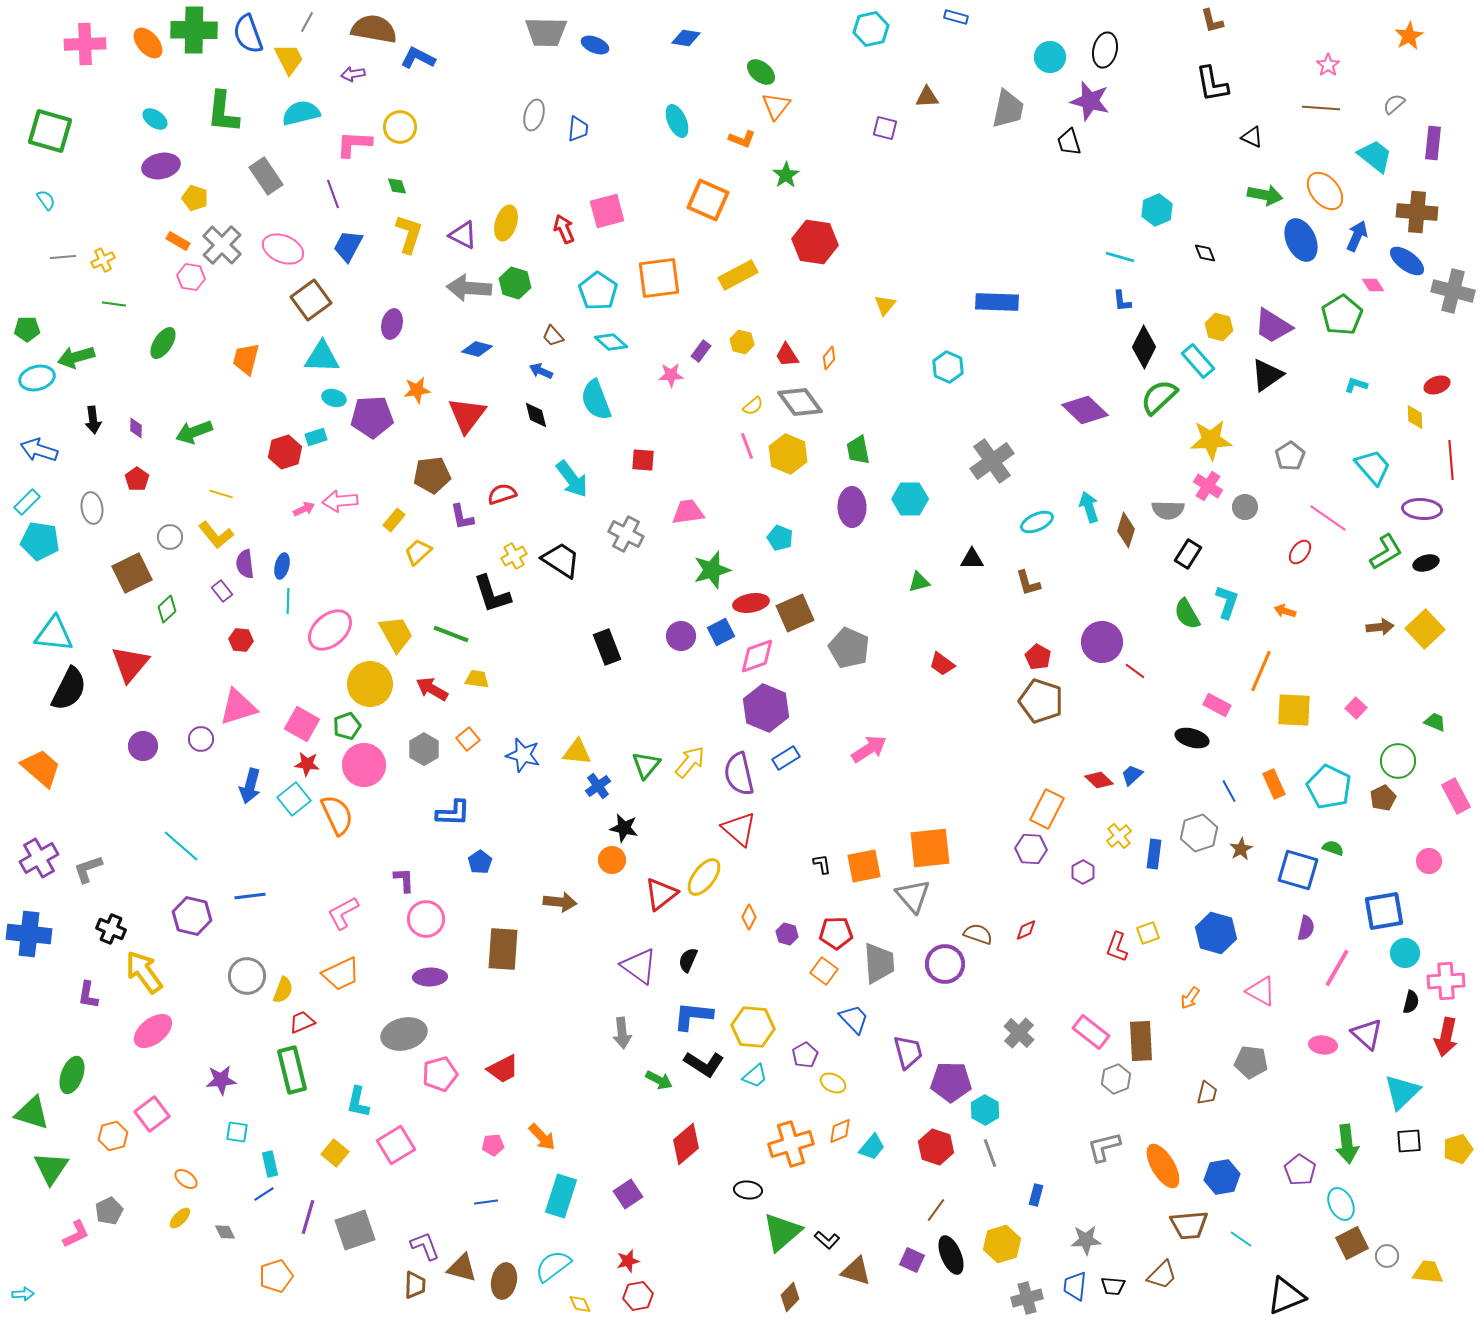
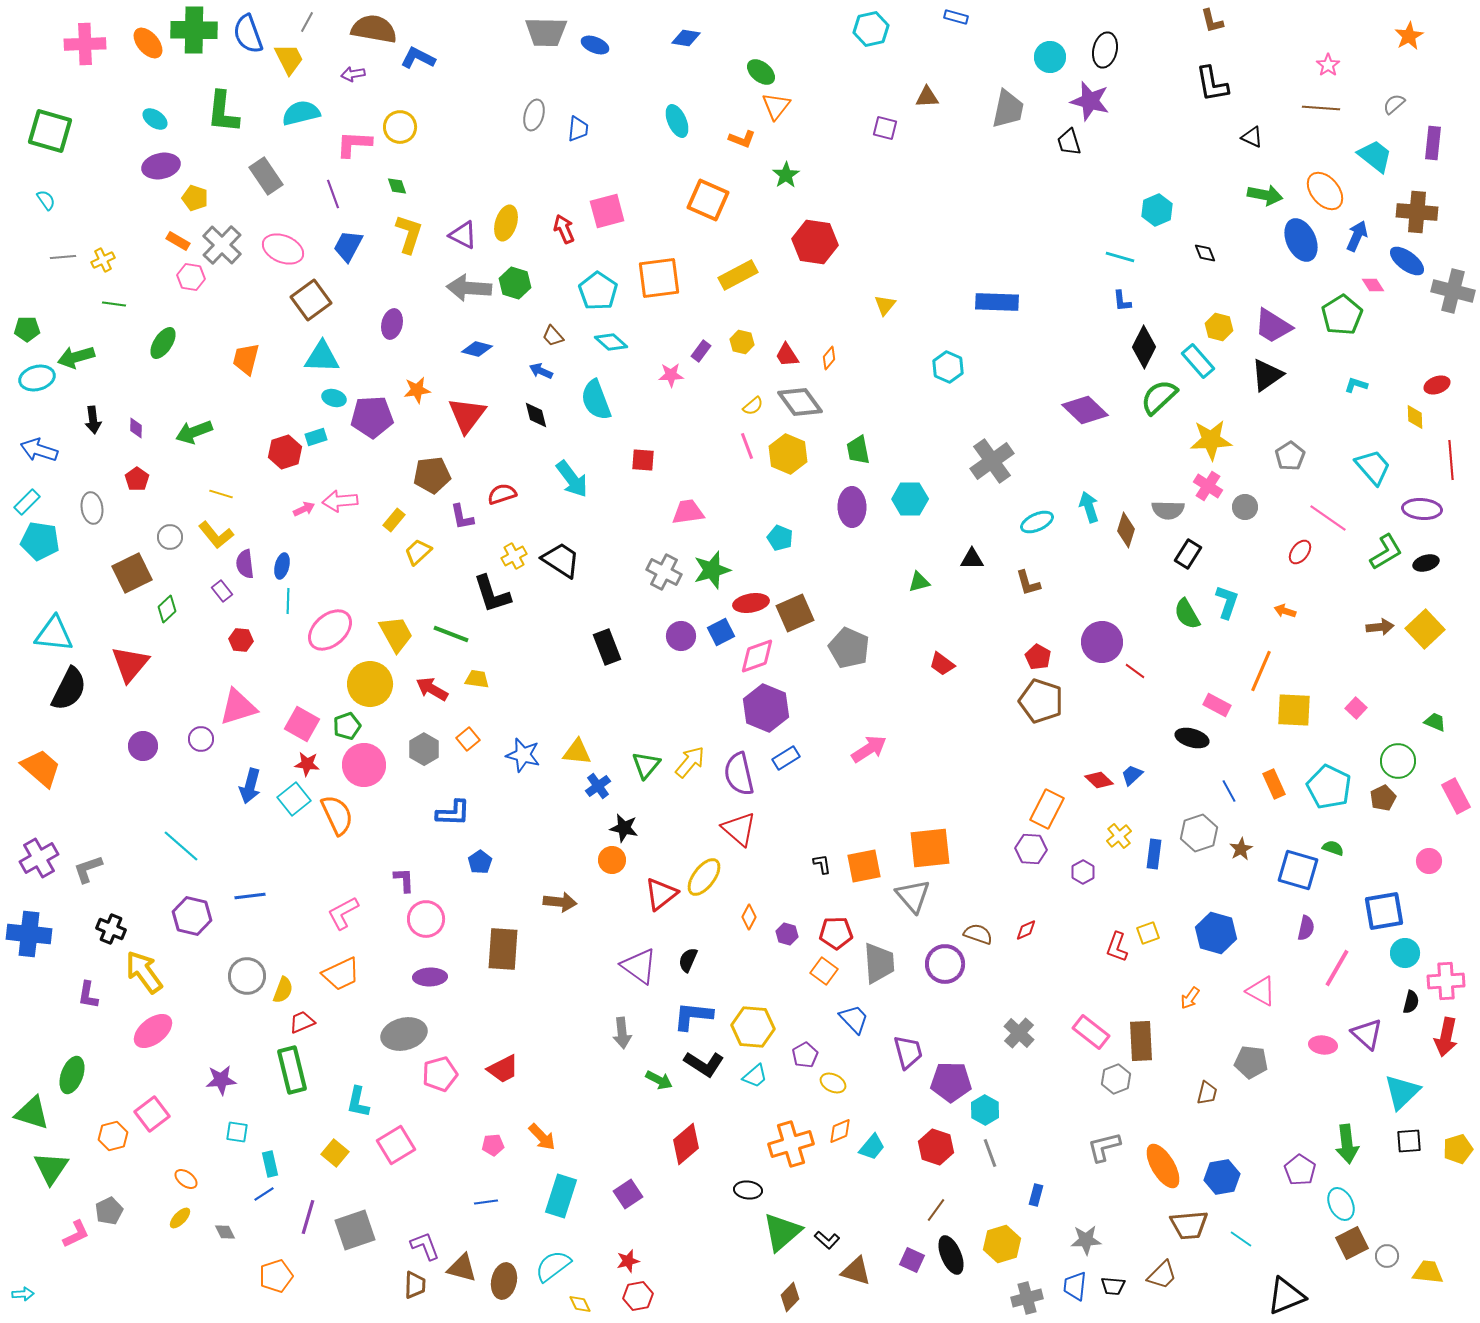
gray cross at (626, 534): moved 38 px right, 38 px down
